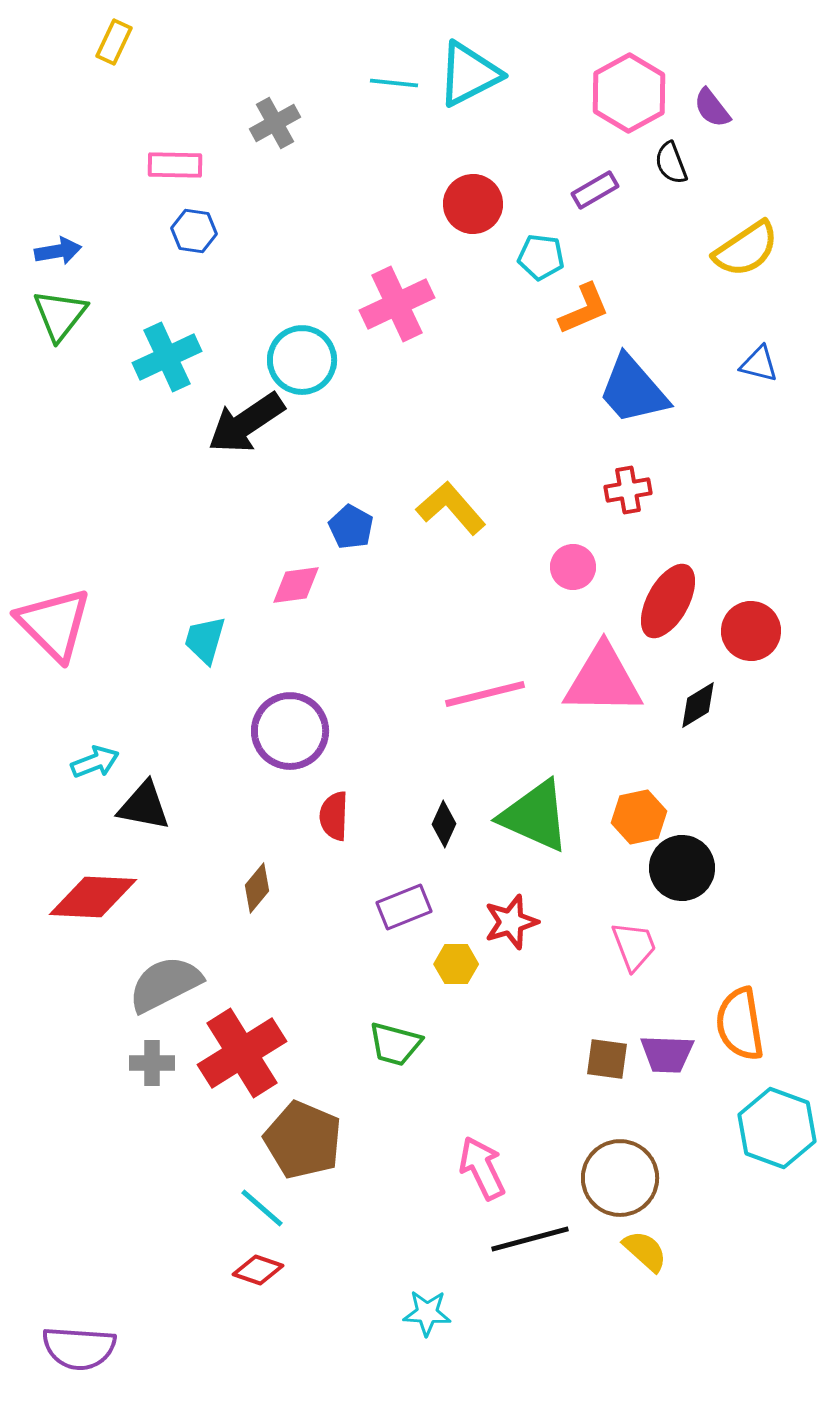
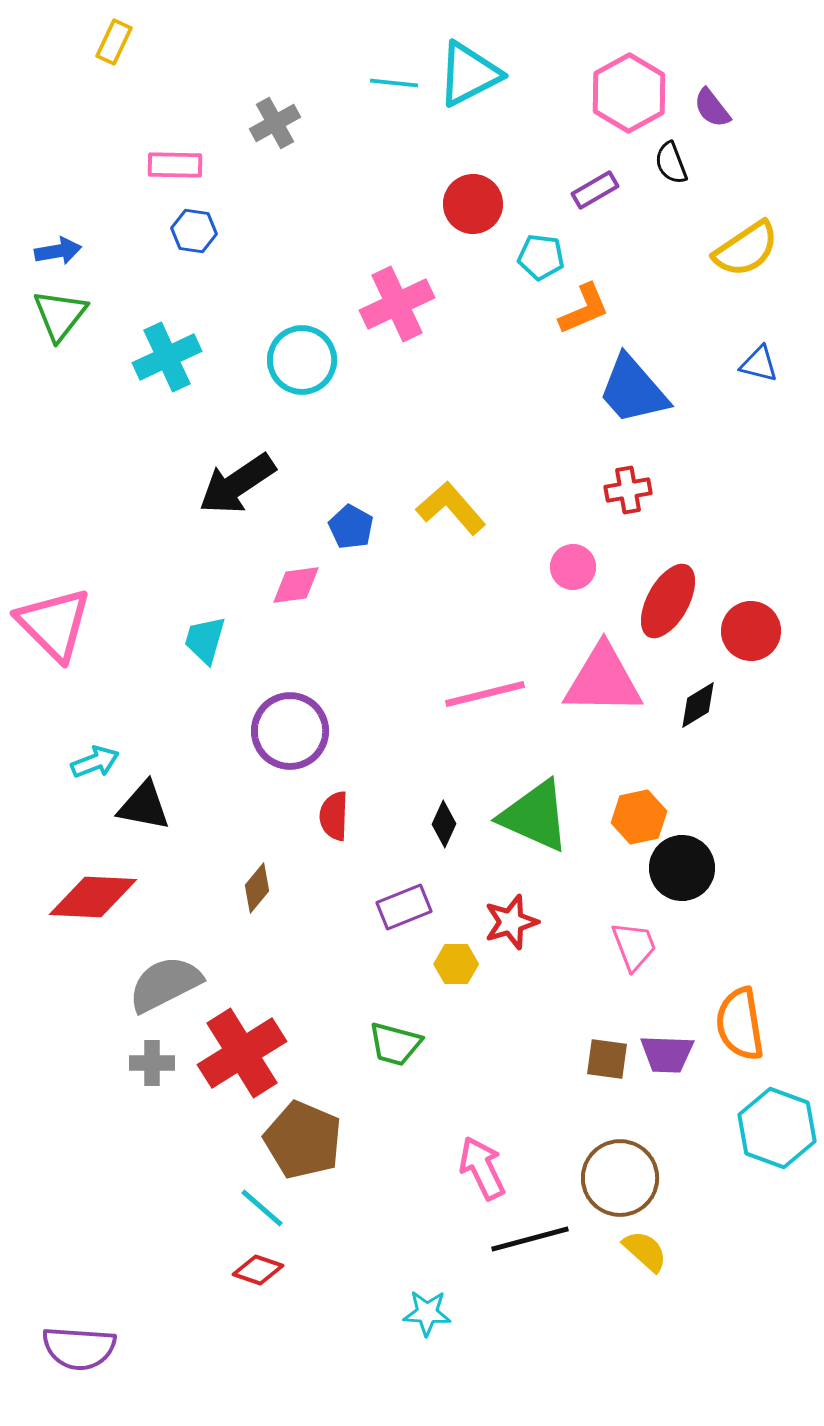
black arrow at (246, 423): moved 9 px left, 61 px down
